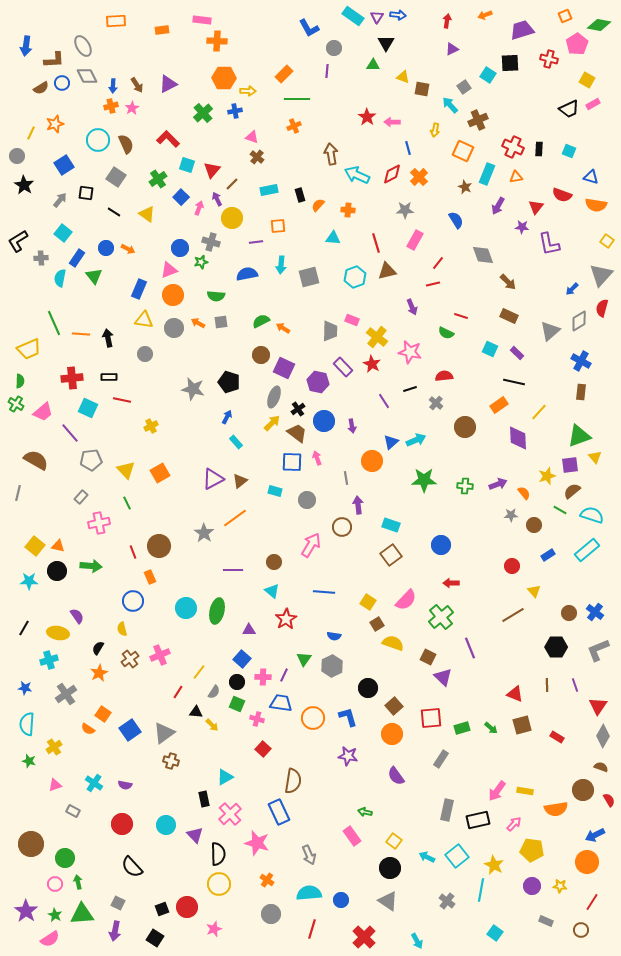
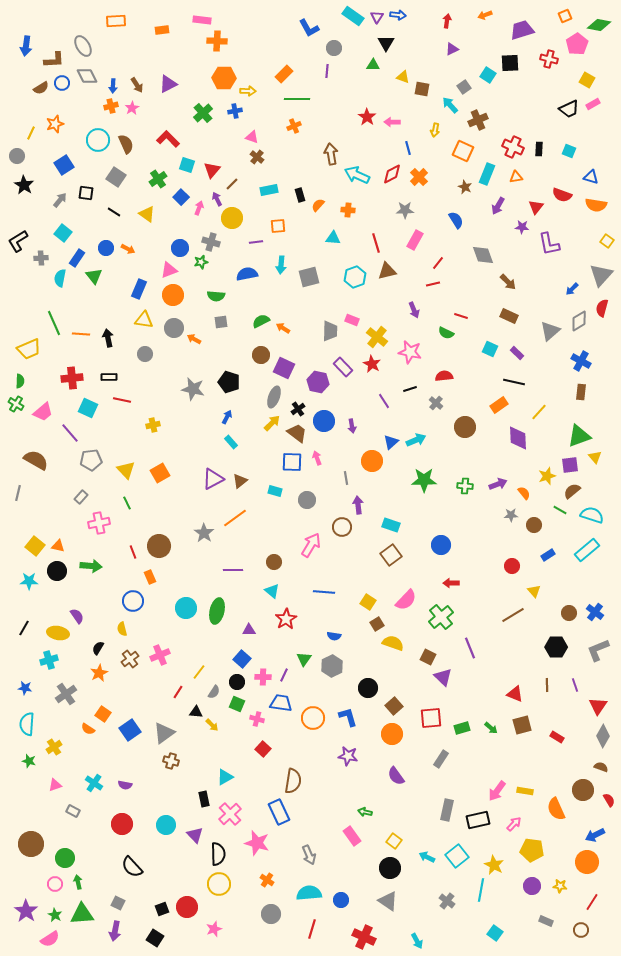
purple arrow at (412, 307): moved 2 px right, 3 px down
orange arrow at (198, 323): moved 4 px left, 16 px down
yellow cross at (151, 426): moved 2 px right, 1 px up; rotated 16 degrees clockwise
cyan rectangle at (236, 442): moved 5 px left
orange semicircle at (556, 809): rotated 75 degrees clockwise
red cross at (364, 937): rotated 20 degrees counterclockwise
